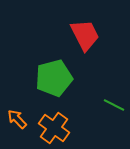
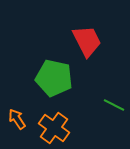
red trapezoid: moved 2 px right, 6 px down
green pentagon: rotated 27 degrees clockwise
orange arrow: rotated 10 degrees clockwise
